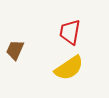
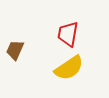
red trapezoid: moved 2 px left, 2 px down
